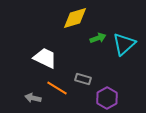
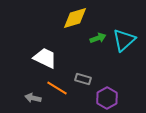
cyan triangle: moved 4 px up
